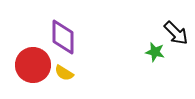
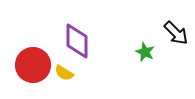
purple diamond: moved 14 px right, 4 px down
green star: moved 10 px left; rotated 12 degrees clockwise
